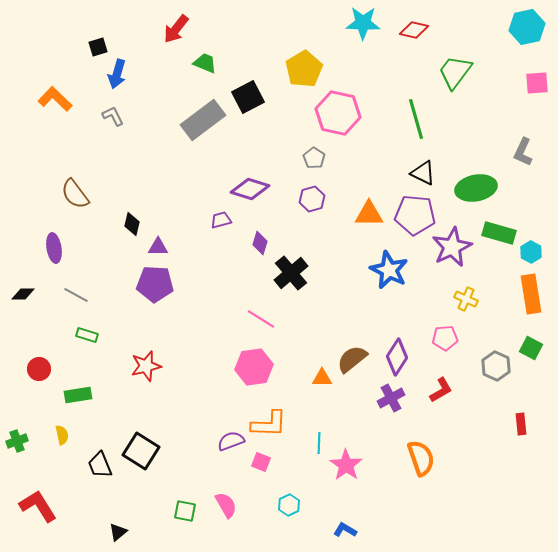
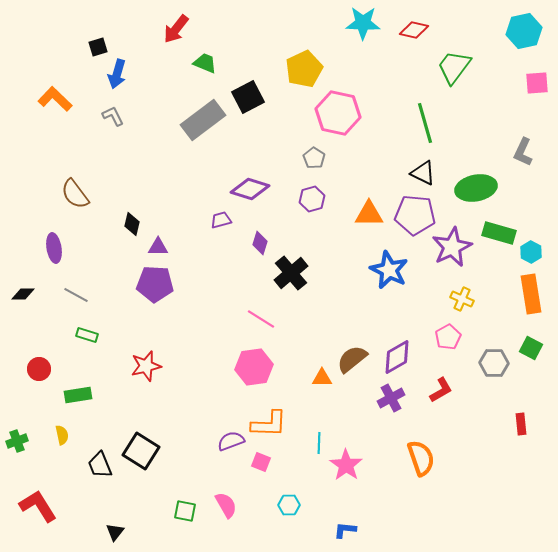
cyan hexagon at (527, 27): moved 3 px left, 4 px down
yellow pentagon at (304, 69): rotated 6 degrees clockwise
green trapezoid at (455, 72): moved 1 px left, 5 px up
green line at (416, 119): moved 9 px right, 4 px down
yellow cross at (466, 299): moved 4 px left
pink pentagon at (445, 338): moved 3 px right, 1 px up; rotated 25 degrees counterclockwise
purple diamond at (397, 357): rotated 27 degrees clockwise
gray hexagon at (496, 366): moved 2 px left, 3 px up; rotated 24 degrees counterclockwise
cyan hexagon at (289, 505): rotated 25 degrees clockwise
blue L-shape at (345, 530): rotated 25 degrees counterclockwise
black triangle at (118, 532): moved 3 px left; rotated 12 degrees counterclockwise
